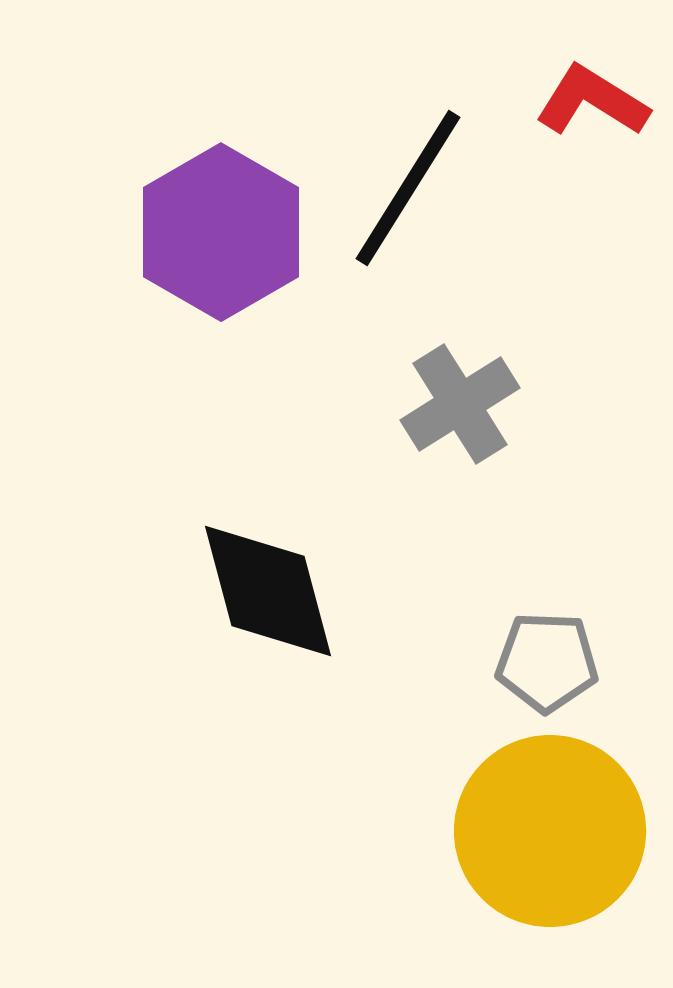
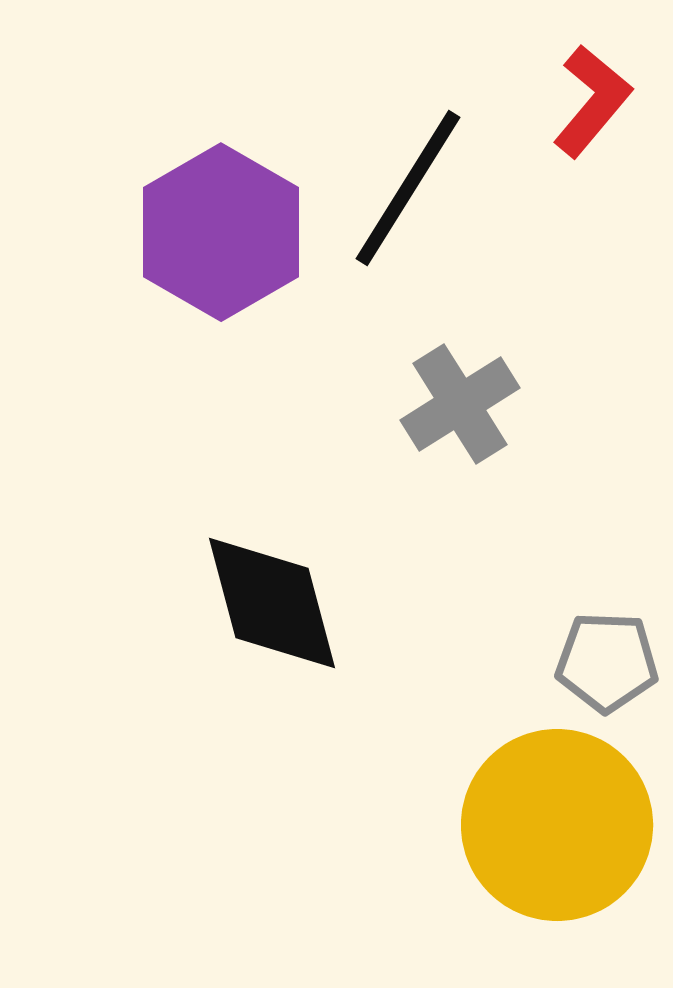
red L-shape: rotated 98 degrees clockwise
black diamond: moved 4 px right, 12 px down
gray pentagon: moved 60 px right
yellow circle: moved 7 px right, 6 px up
